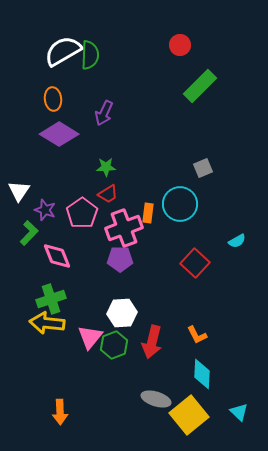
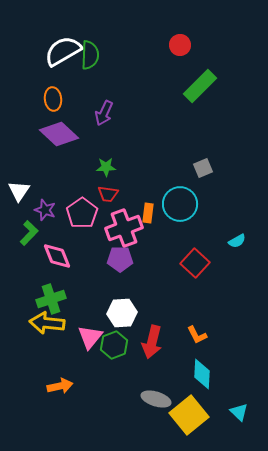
purple diamond: rotated 12 degrees clockwise
red trapezoid: rotated 40 degrees clockwise
orange arrow: moved 26 px up; rotated 100 degrees counterclockwise
